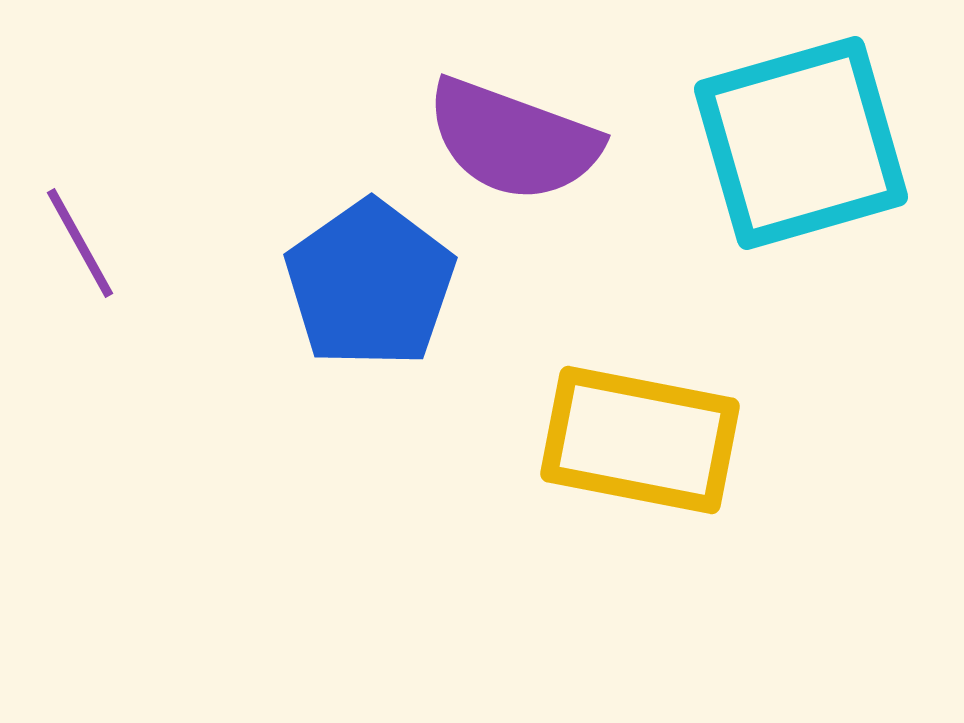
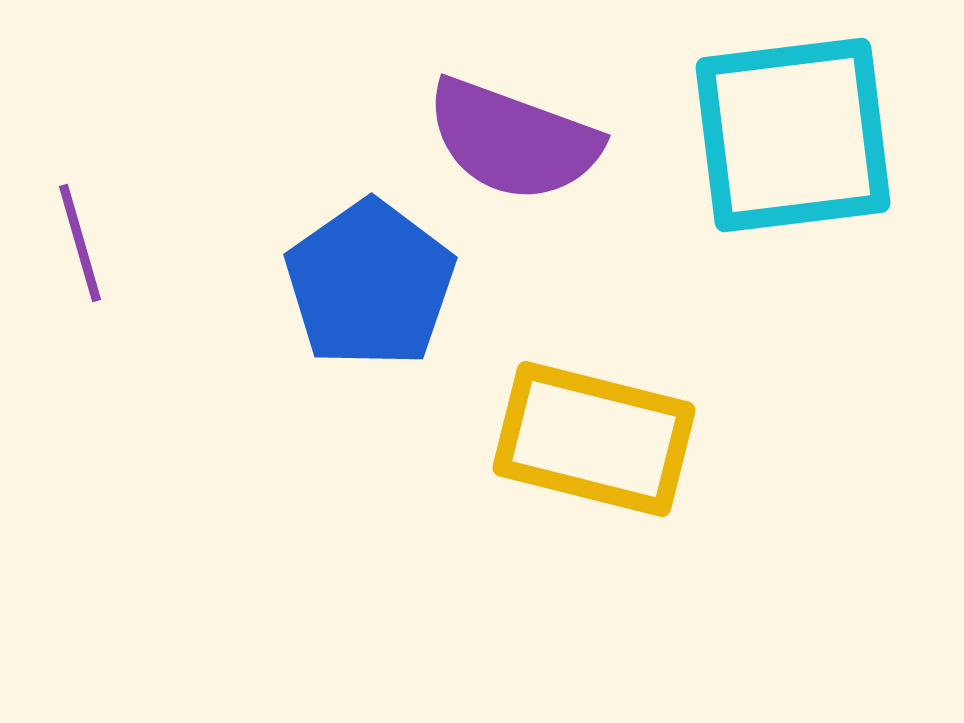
cyan square: moved 8 px left, 8 px up; rotated 9 degrees clockwise
purple line: rotated 13 degrees clockwise
yellow rectangle: moved 46 px left, 1 px up; rotated 3 degrees clockwise
